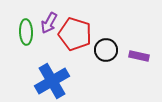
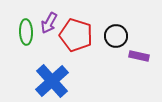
red pentagon: moved 1 px right, 1 px down
black circle: moved 10 px right, 14 px up
blue cross: rotated 12 degrees counterclockwise
